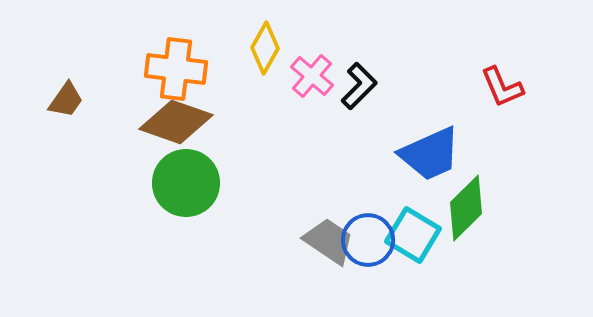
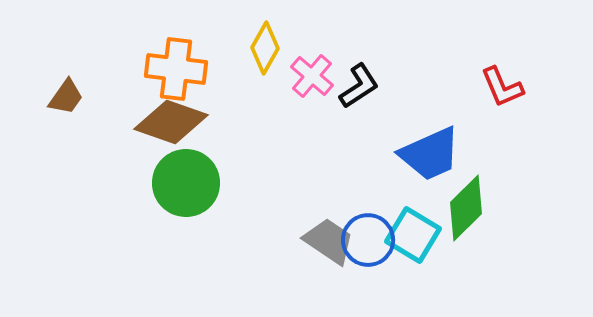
black L-shape: rotated 12 degrees clockwise
brown trapezoid: moved 3 px up
brown diamond: moved 5 px left
